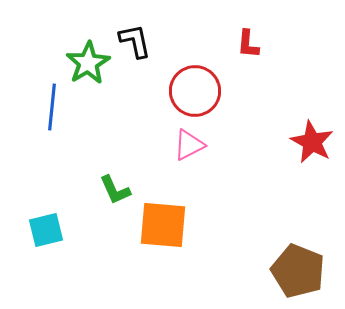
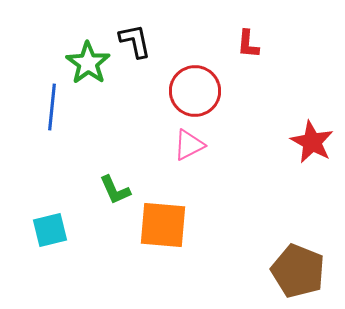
green star: rotated 6 degrees counterclockwise
cyan square: moved 4 px right
